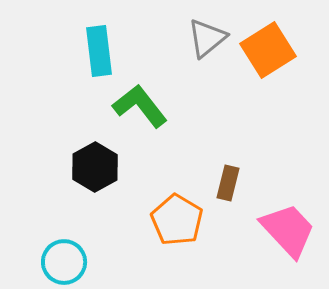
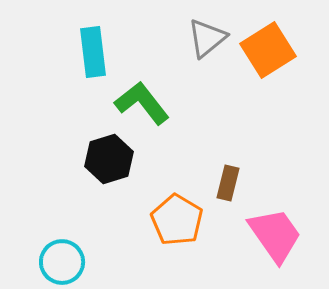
cyan rectangle: moved 6 px left, 1 px down
green L-shape: moved 2 px right, 3 px up
black hexagon: moved 14 px right, 8 px up; rotated 12 degrees clockwise
pink trapezoid: moved 13 px left, 5 px down; rotated 8 degrees clockwise
cyan circle: moved 2 px left
